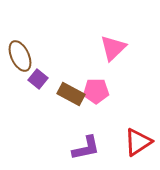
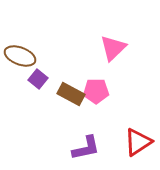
brown ellipse: rotated 44 degrees counterclockwise
